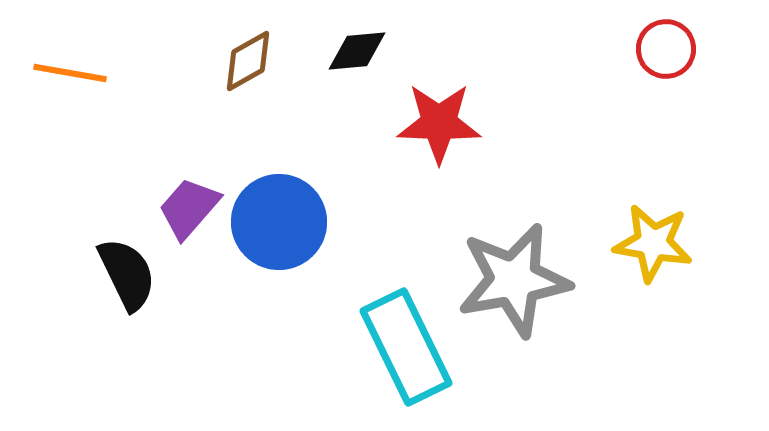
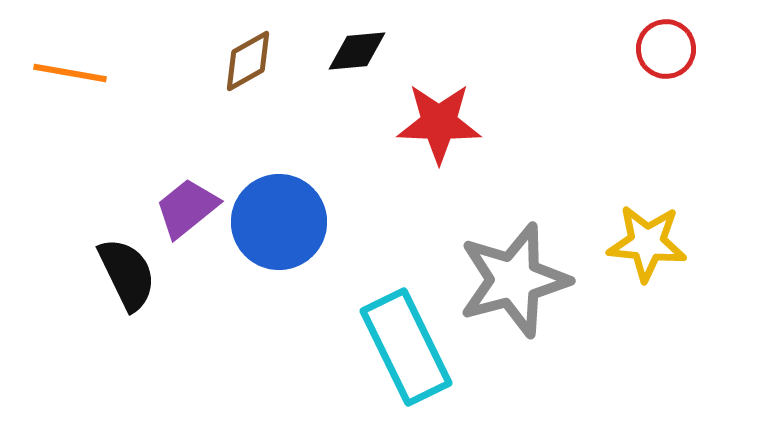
purple trapezoid: moved 2 px left; rotated 10 degrees clockwise
yellow star: moved 6 px left; rotated 4 degrees counterclockwise
gray star: rotated 5 degrees counterclockwise
